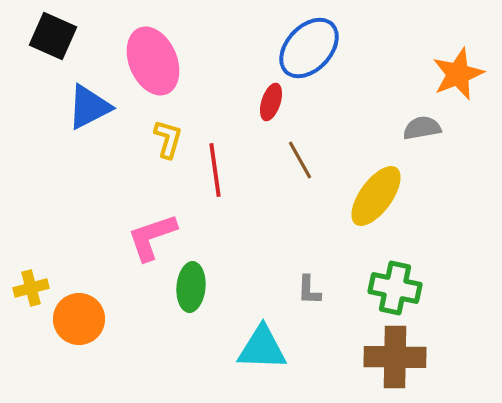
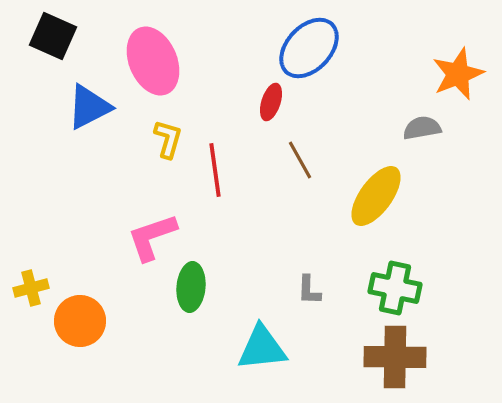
orange circle: moved 1 px right, 2 px down
cyan triangle: rotated 8 degrees counterclockwise
